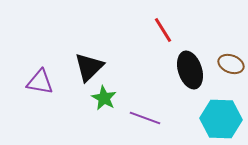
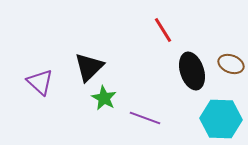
black ellipse: moved 2 px right, 1 px down
purple triangle: rotated 32 degrees clockwise
